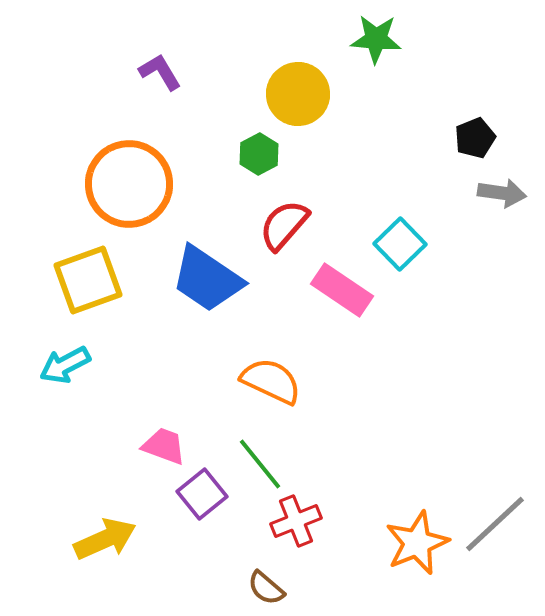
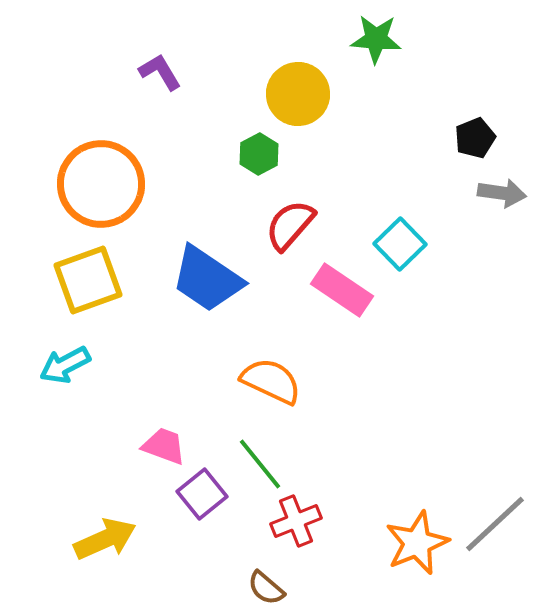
orange circle: moved 28 px left
red semicircle: moved 6 px right
